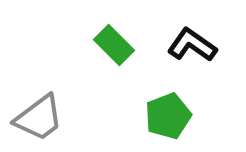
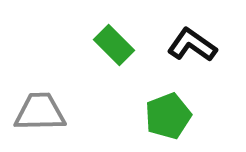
gray trapezoid: moved 1 px right, 6 px up; rotated 144 degrees counterclockwise
